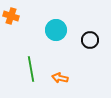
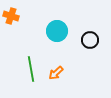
cyan circle: moved 1 px right, 1 px down
orange arrow: moved 4 px left, 5 px up; rotated 56 degrees counterclockwise
